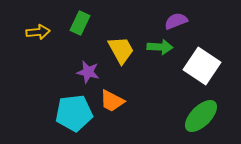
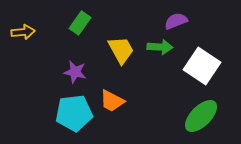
green rectangle: rotated 10 degrees clockwise
yellow arrow: moved 15 px left
purple star: moved 13 px left
